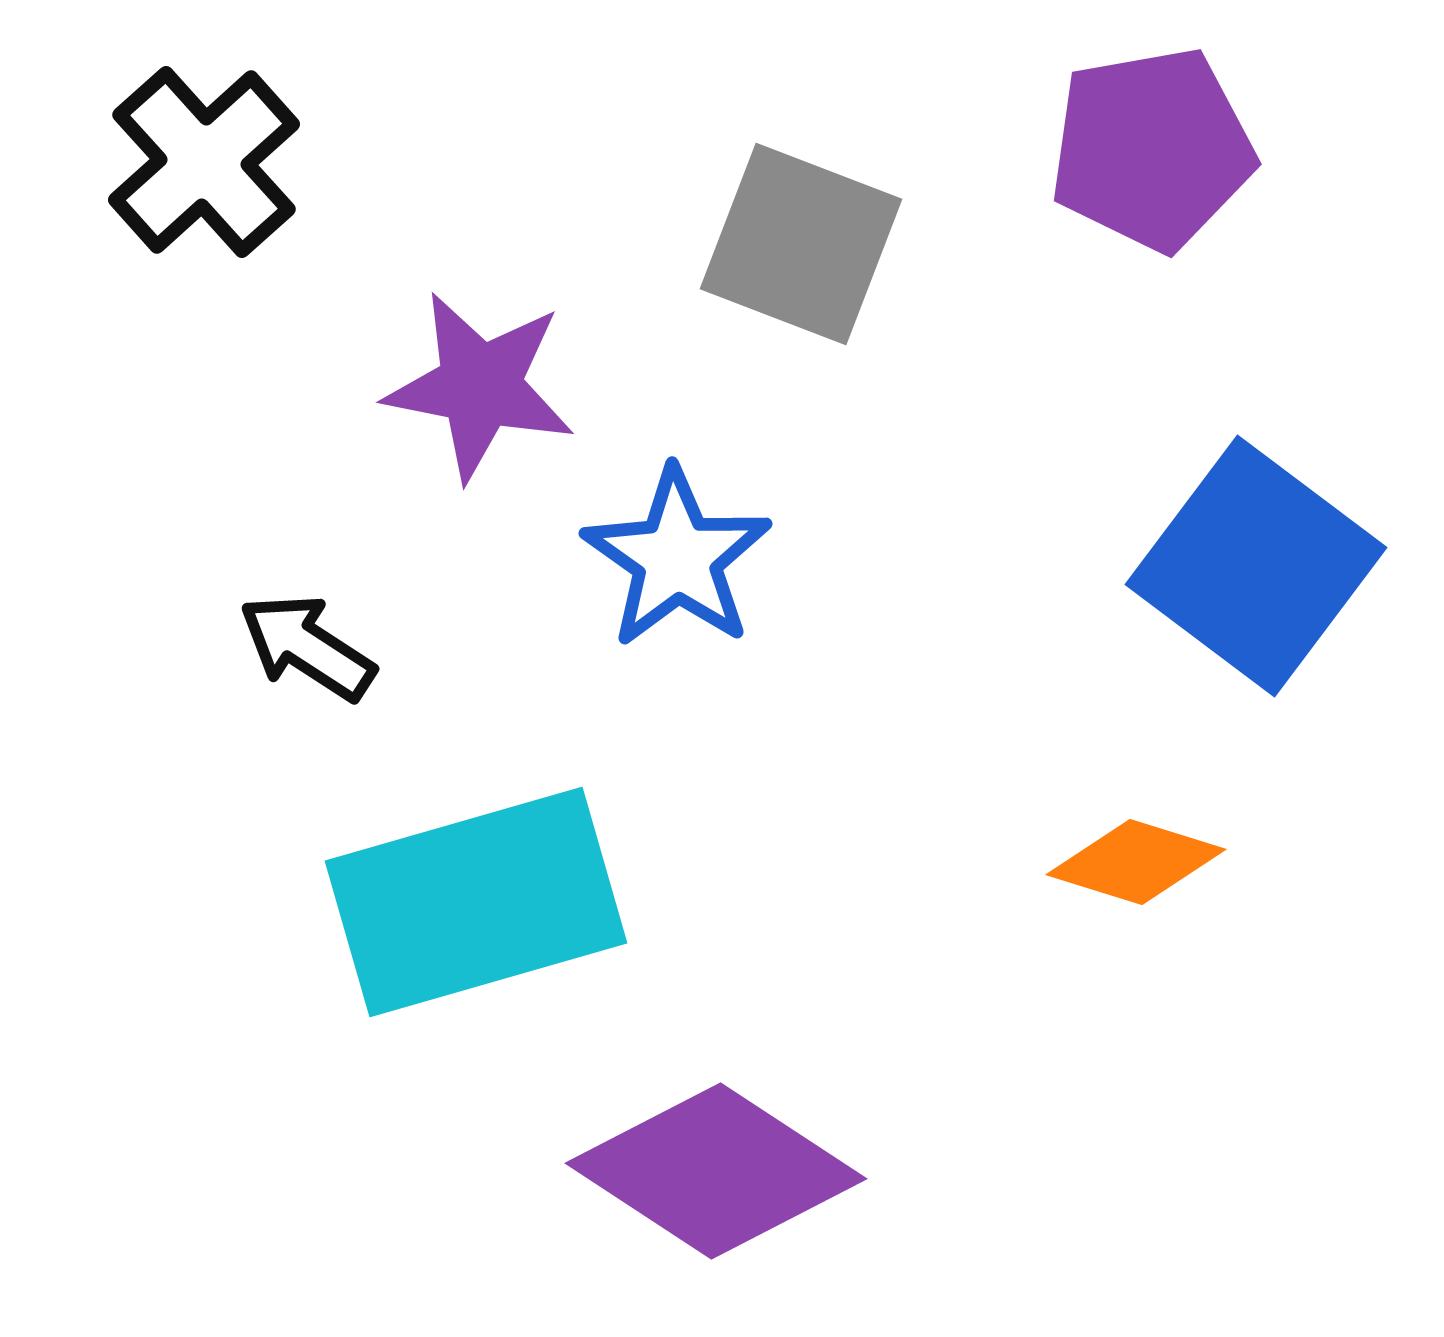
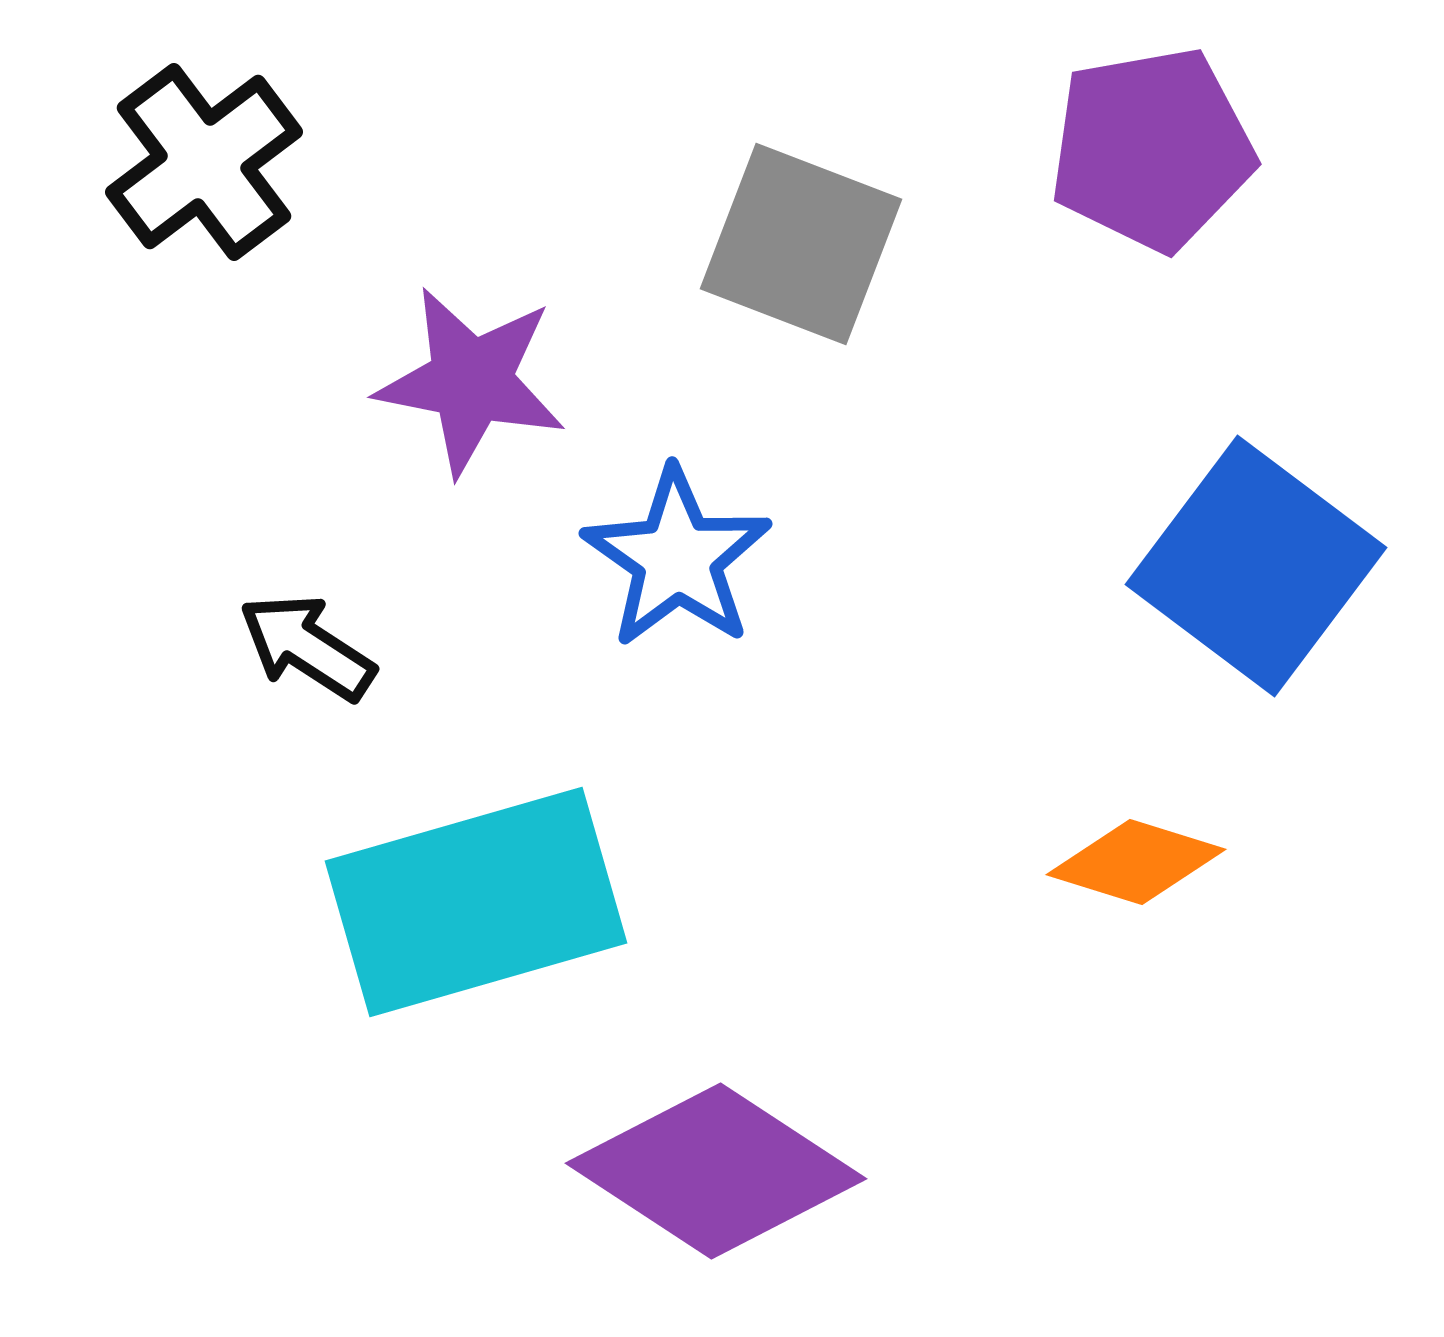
black cross: rotated 5 degrees clockwise
purple star: moved 9 px left, 5 px up
